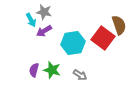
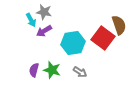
gray arrow: moved 3 px up
